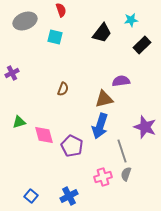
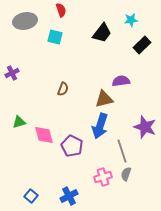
gray ellipse: rotated 10 degrees clockwise
